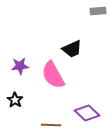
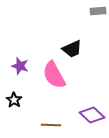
purple star: rotated 24 degrees clockwise
pink semicircle: moved 1 px right
black star: moved 1 px left
purple diamond: moved 5 px right, 2 px down
